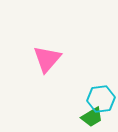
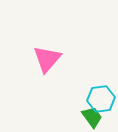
green trapezoid: rotated 95 degrees counterclockwise
